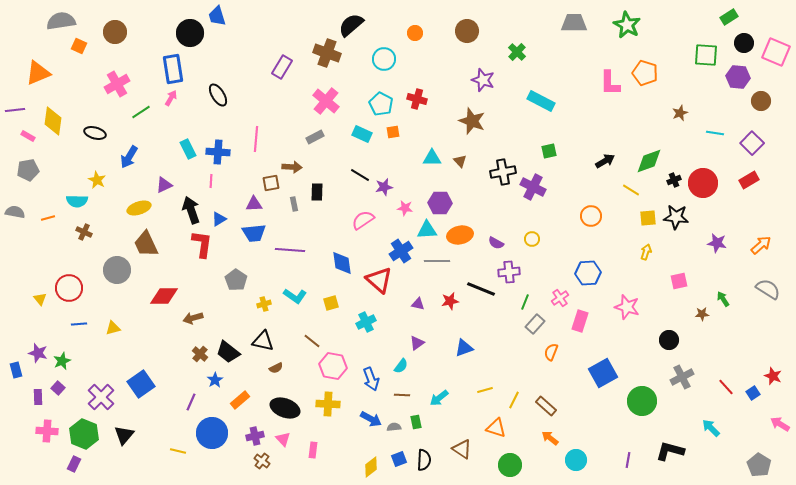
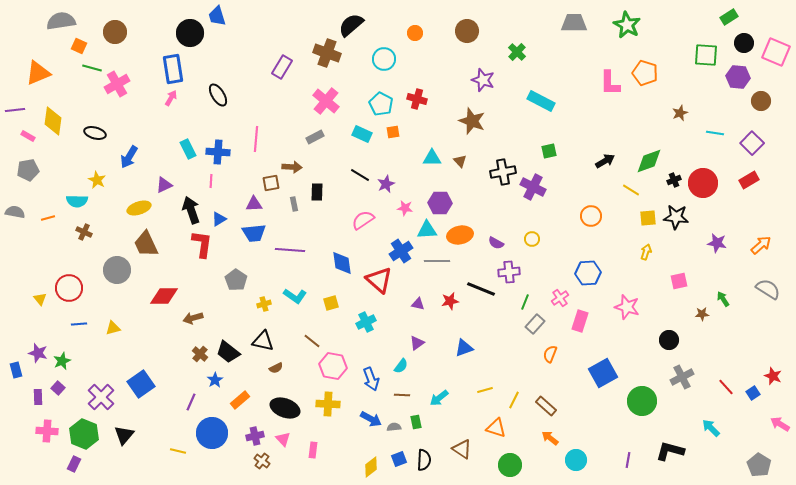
green line at (141, 112): moved 49 px left, 44 px up; rotated 48 degrees clockwise
purple star at (384, 187): moved 2 px right, 3 px up; rotated 12 degrees counterclockwise
orange semicircle at (551, 352): moved 1 px left, 2 px down
